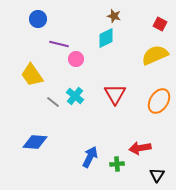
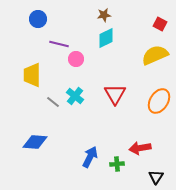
brown star: moved 10 px left, 1 px up; rotated 24 degrees counterclockwise
yellow trapezoid: rotated 35 degrees clockwise
black triangle: moved 1 px left, 2 px down
